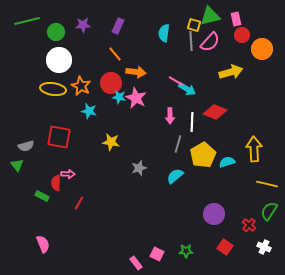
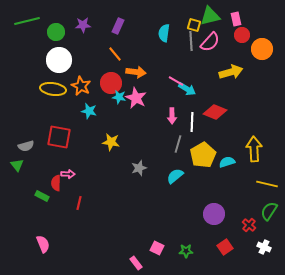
pink arrow at (170, 116): moved 2 px right
red line at (79, 203): rotated 16 degrees counterclockwise
red square at (225, 247): rotated 21 degrees clockwise
pink square at (157, 254): moved 6 px up
